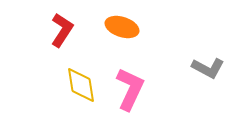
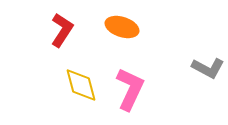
yellow diamond: rotated 6 degrees counterclockwise
